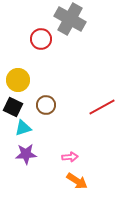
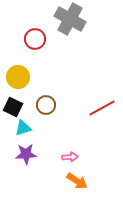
red circle: moved 6 px left
yellow circle: moved 3 px up
red line: moved 1 px down
